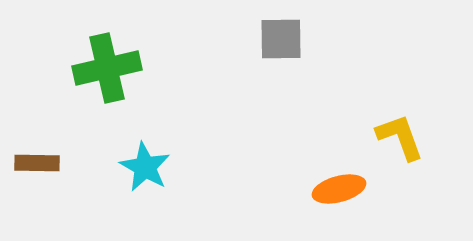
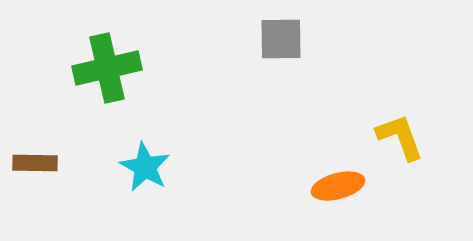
brown rectangle: moved 2 px left
orange ellipse: moved 1 px left, 3 px up
